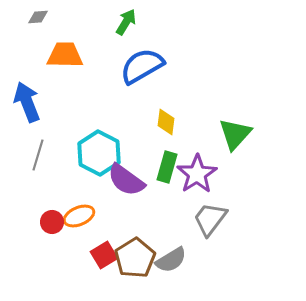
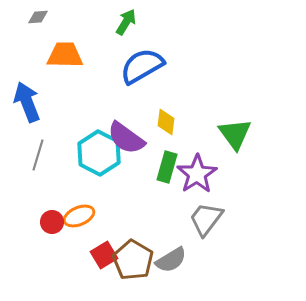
green triangle: rotated 18 degrees counterclockwise
purple semicircle: moved 42 px up
gray trapezoid: moved 4 px left
brown pentagon: moved 2 px left, 2 px down; rotated 9 degrees counterclockwise
